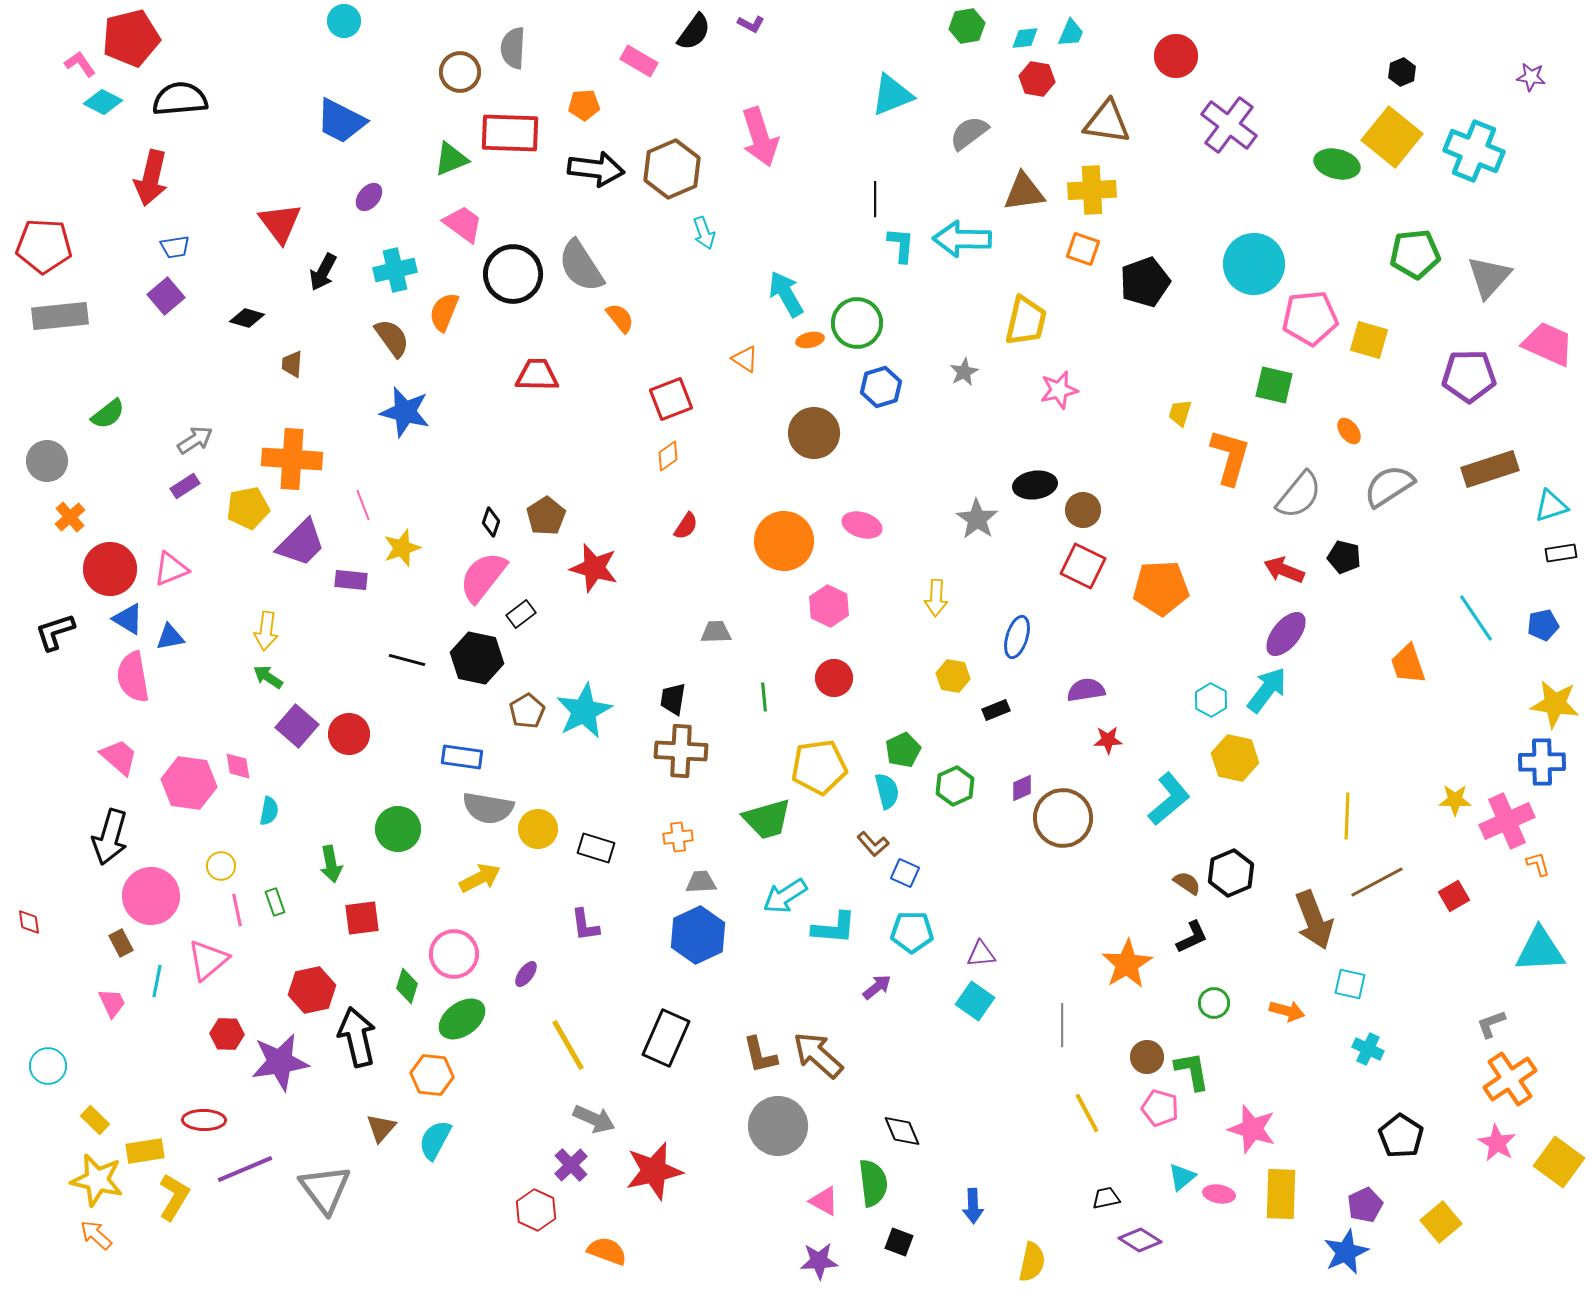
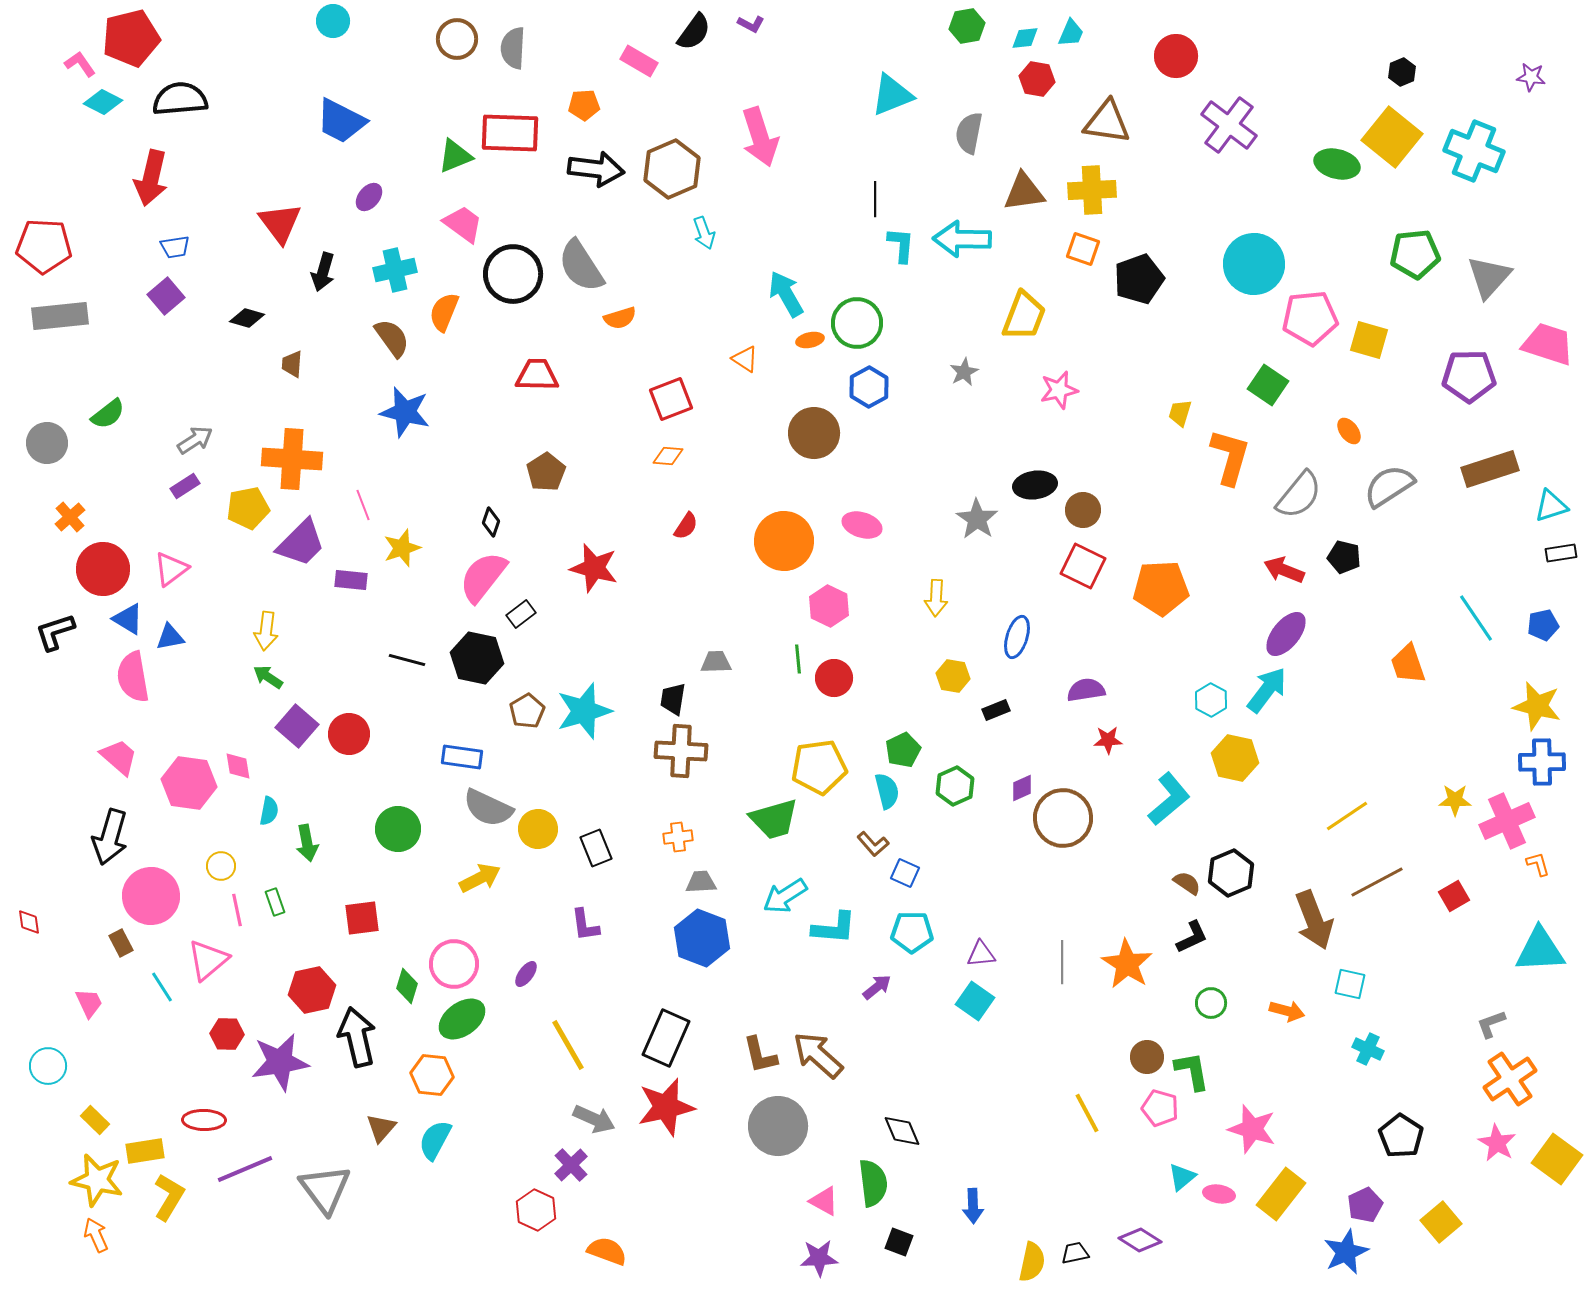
cyan circle at (344, 21): moved 11 px left
brown circle at (460, 72): moved 3 px left, 33 px up
gray semicircle at (969, 133): rotated 42 degrees counterclockwise
green triangle at (451, 159): moved 4 px right, 3 px up
black arrow at (323, 272): rotated 12 degrees counterclockwise
black pentagon at (1145, 282): moved 6 px left, 3 px up
orange semicircle at (620, 318): rotated 112 degrees clockwise
yellow trapezoid at (1026, 321): moved 2 px left, 5 px up; rotated 8 degrees clockwise
pink trapezoid at (1548, 344): rotated 6 degrees counterclockwise
green square at (1274, 385): moved 6 px left; rotated 21 degrees clockwise
blue hexagon at (881, 387): moved 12 px left; rotated 12 degrees counterclockwise
orange diamond at (668, 456): rotated 40 degrees clockwise
gray circle at (47, 461): moved 18 px up
brown pentagon at (546, 516): moved 44 px up
red circle at (110, 569): moved 7 px left
pink triangle at (171, 569): rotated 15 degrees counterclockwise
gray trapezoid at (716, 632): moved 30 px down
green line at (764, 697): moved 34 px right, 38 px up
yellow star at (1555, 704): moved 18 px left, 2 px down; rotated 6 degrees clockwise
cyan star at (584, 711): rotated 10 degrees clockwise
gray semicircle at (488, 808): rotated 15 degrees clockwise
yellow line at (1347, 816): rotated 54 degrees clockwise
green trapezoid at (767, 819): moved 7 px right
black rectangle at (596, 848): rotated 51 degrees clockwise
green arrow at (331, 864): moved 24 px left, 21 px up
blue hexagon at (698, 935): moved 4 px right, 3 px down; rotated 14 degrees counterclockwise
pink circle at (454, 954): moved 10 px down
orange star at (1127, 964): rotated 9 degrees counterclockwise
cyan line at (157, 981): moved 5 px right, 6 px down; rotated 44 degrees counterclockwise
pink trapezoid at (112, 1003): moved 23 px left
green circle at (1214, 1003): moved 3 px left
gray line at (1062, 1025): moved 63 px up
yellow square at (1559, 1162): moved 2 px left, 3 px up
red star at (654, 1171): moved 12 px right, 64 px up
yellow rectangle at (1281, 1194): rotated 36 degrees clockwise
yellow L-shape at (174, 1197): moved 5 px left
black trapezoid at (1106, 1198): moved 31 px left, 55 px down
orange arrow at (96, 1235): rotated 24 degrees clockwise
purple star at (819, 1261): moved 3 px up
